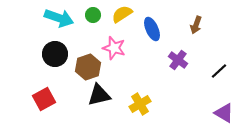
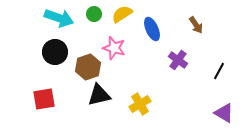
green circle: moved 1 px right, 1 px up
brown arrow: rotated 54 degrees counterclockwise
black circle: moved 2 px up
black line: rotated 18 degrees counterclockwise
red square: rotated 20 degrees clockwise
